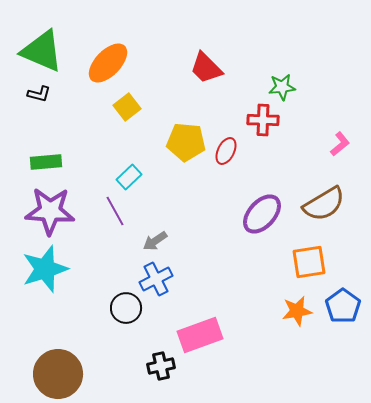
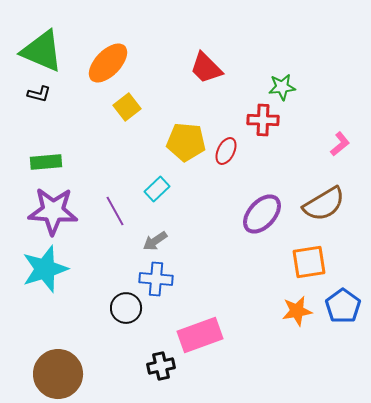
cyan rectangle: moved 28 px right, 12 px down
purple star: moved 3 px right
blue cross: rotated 32 degrees clockwise
